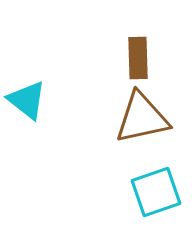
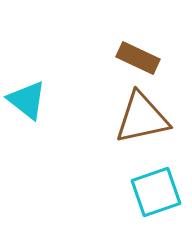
brown rectangle: rotated 63 degrees counterclockwise
